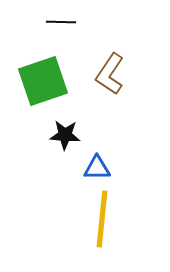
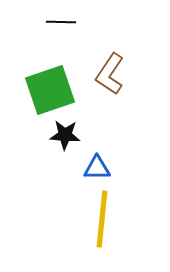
green square: moved 7 px right, 9 px down
